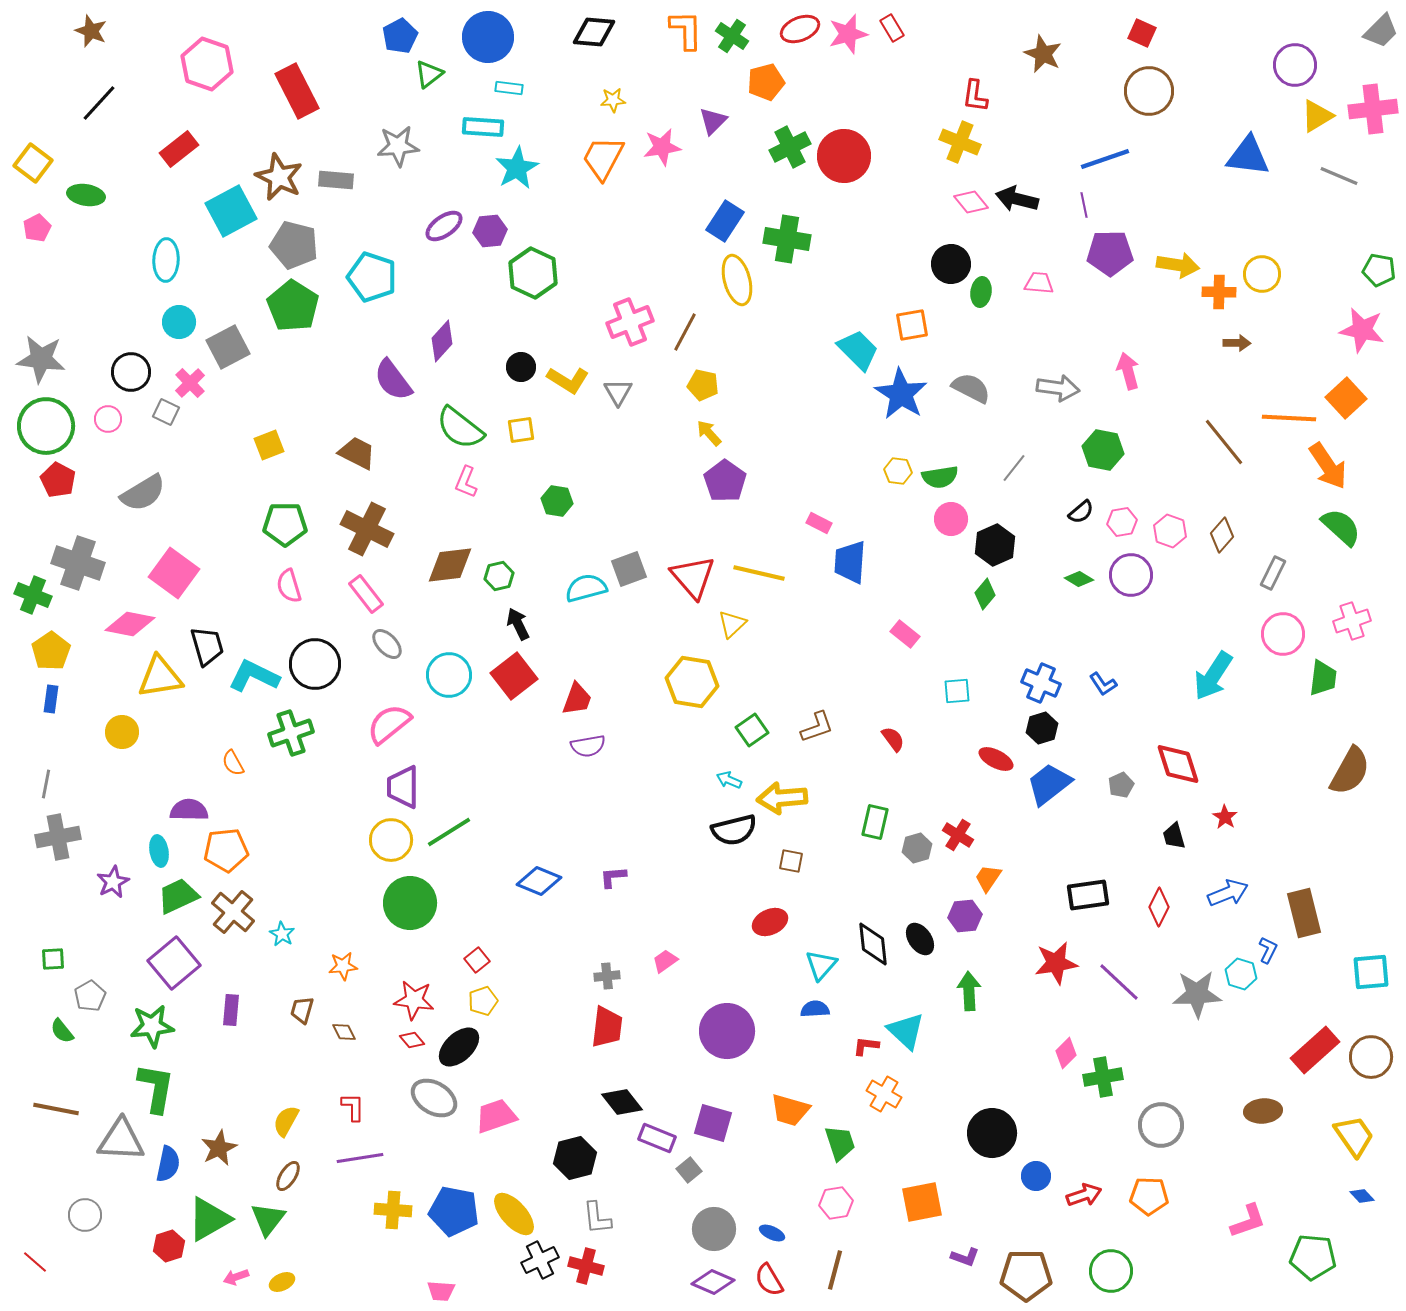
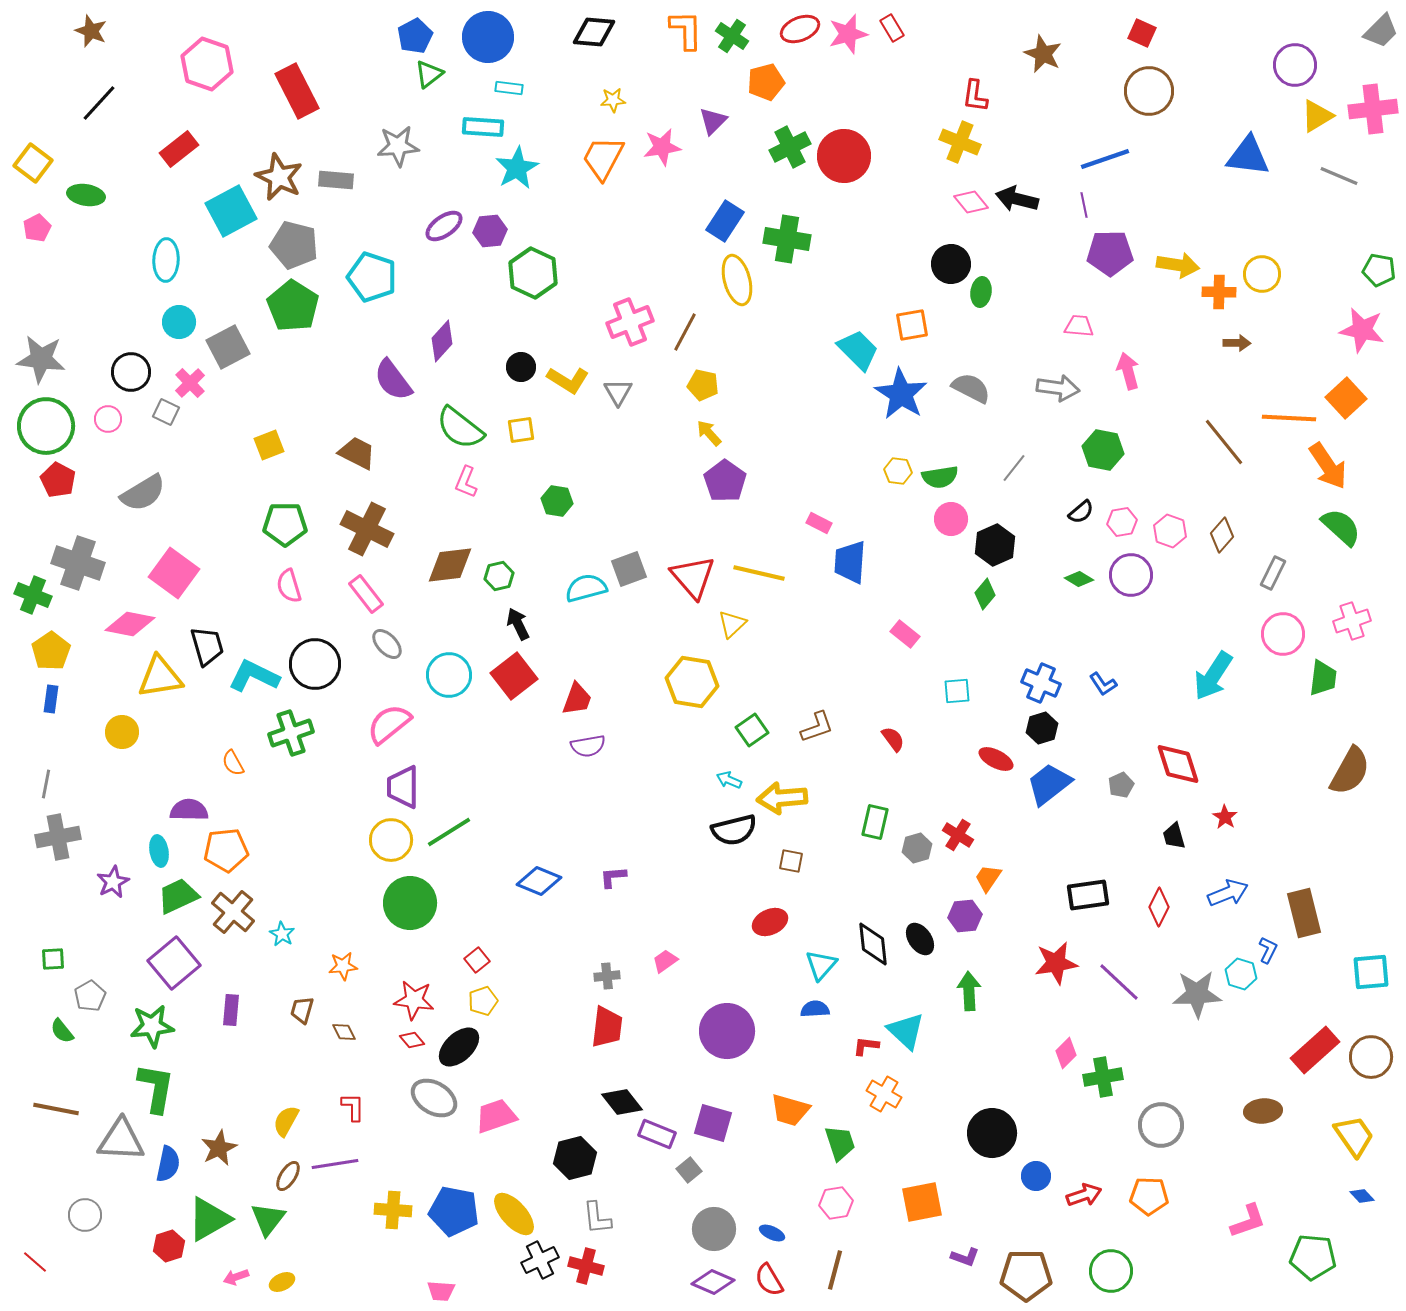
blue pentagon at (400, 36): moved 15 px right
pink trapezoid at (1039, 283): moved 40 px right, 43 px down
purple rectangle at (657, 1138): moved 4 px up
purple line at (360, 1158): moved 25 px left, 6 px down
